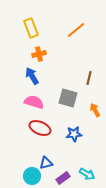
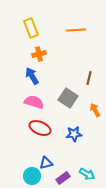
orange line: rotated 36 degrees clockwise
gray square: rotated 18 degrees clockwise
